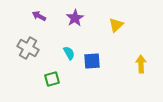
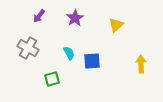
purple arrow: rotated 80 degrees counterclockwise
